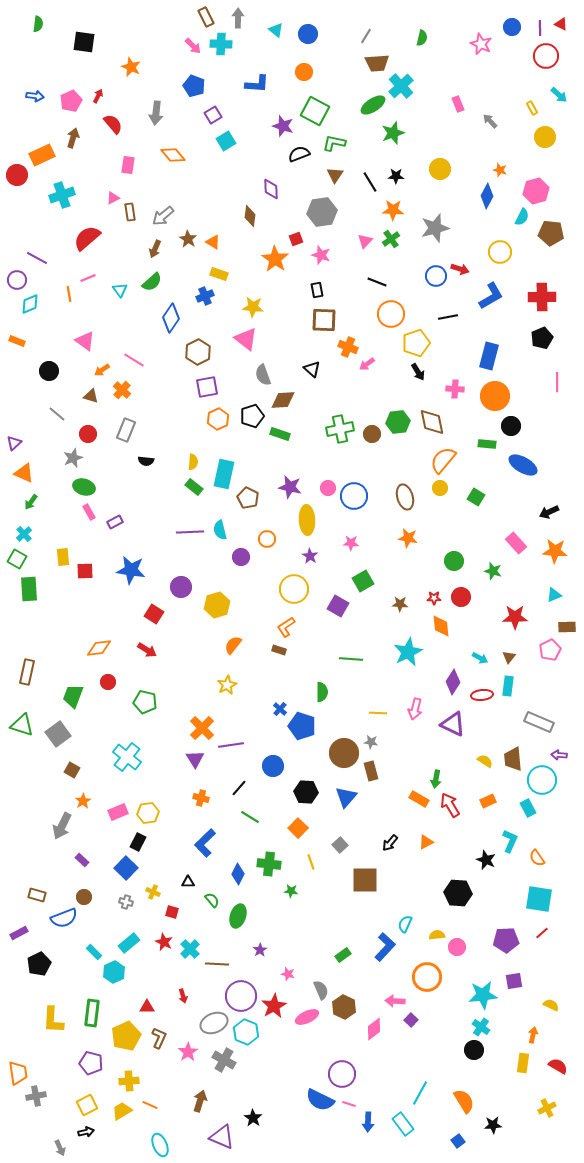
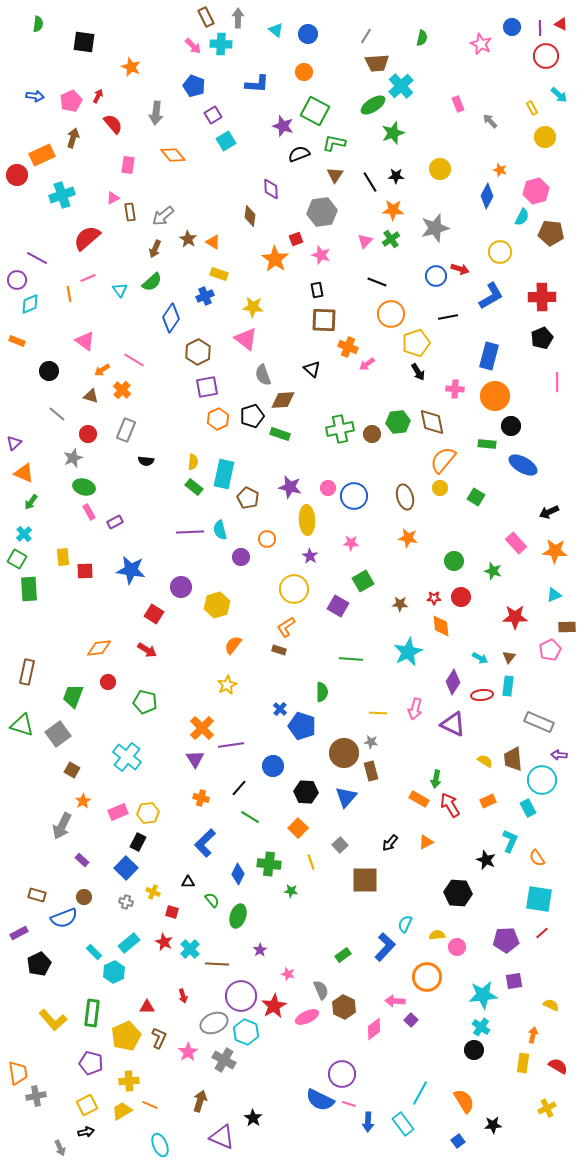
yellow L-shape at (53, 1020): rotated 44 degrees counterclockwise
